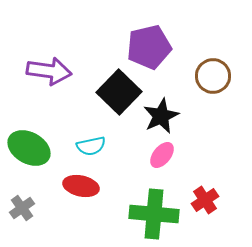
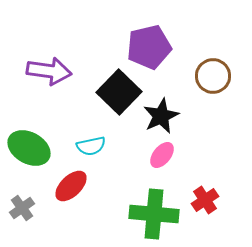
red ellipse: moved 10 px left; rotated 56 degrees counterclockwise
